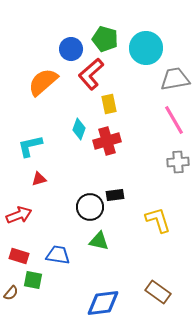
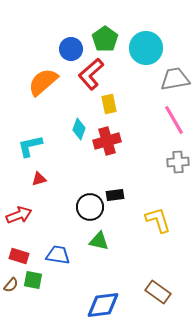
green pentagon: rotated 20 degrees clockwise
brown semicircle: moved 8 px up
blue diamond: moved 2 px down
